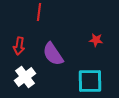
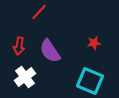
red line: rotated 36 degrees clockwise
red star: moved 2 px left, 3 px down; rotated 16 degrees counterclockwise
purple semicircle: moved 3 px left, 3 px up
cyan square: rotated 24 degrees clockwise
